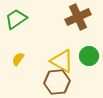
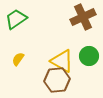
brown cross: moved 5 px right
brown hexagon: moved 2 px up
